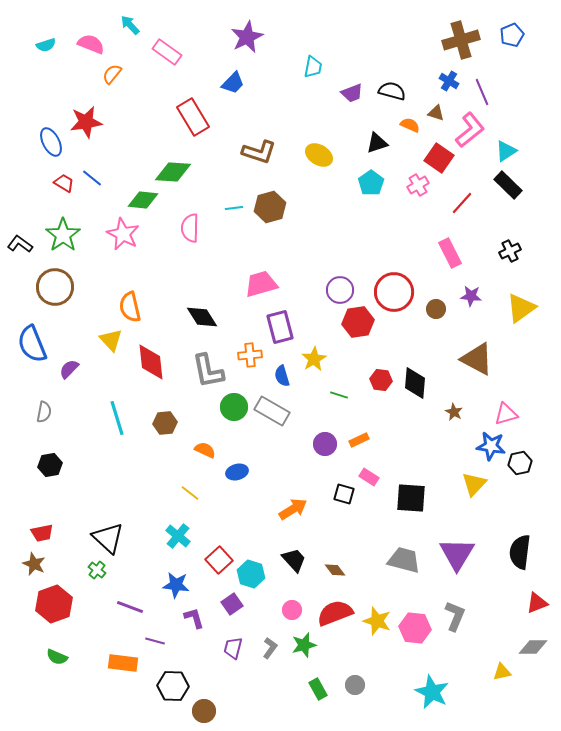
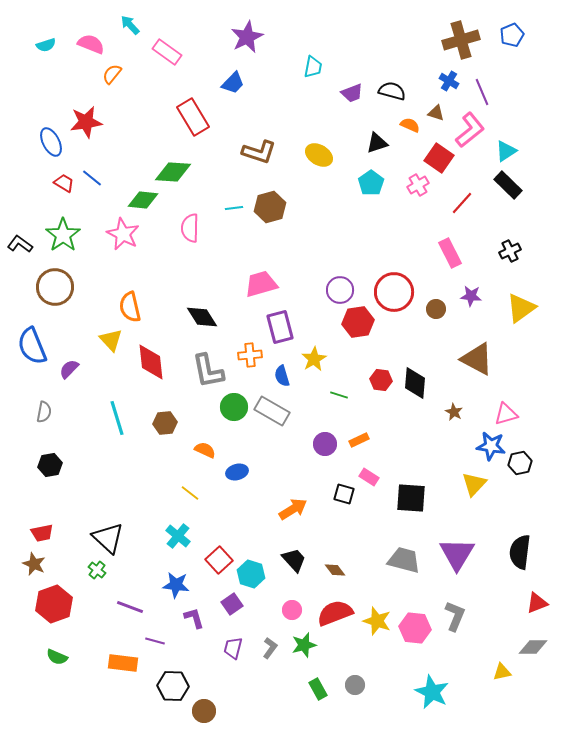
blue semicircle at (32, 344): moved 2 px down
